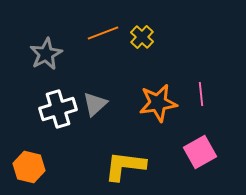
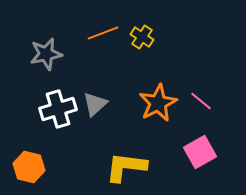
yellow cross: rotated 10 degrees counterclockwise
gray star: rotated 16 degrees clockwise
pink line: moved 7 px down; rotated 45 degrees counterclockwise
orange star: rotated 18 degrees counterclockwise
yellow L-shape: moved 1 px right, 1 px down
